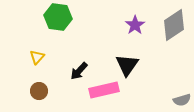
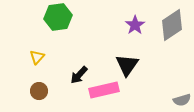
green hexagon: rotated 16 degrees counterclockwise
gray diamond: moved 2 px left
black arrow: moved 4 px down
